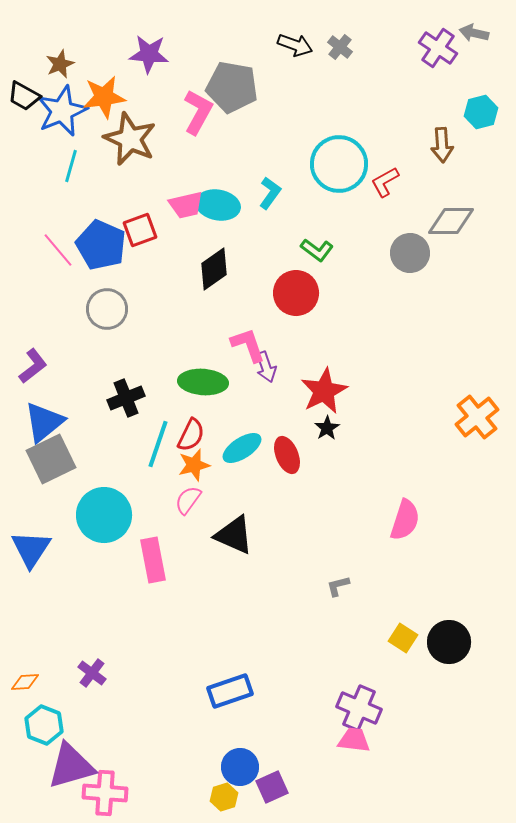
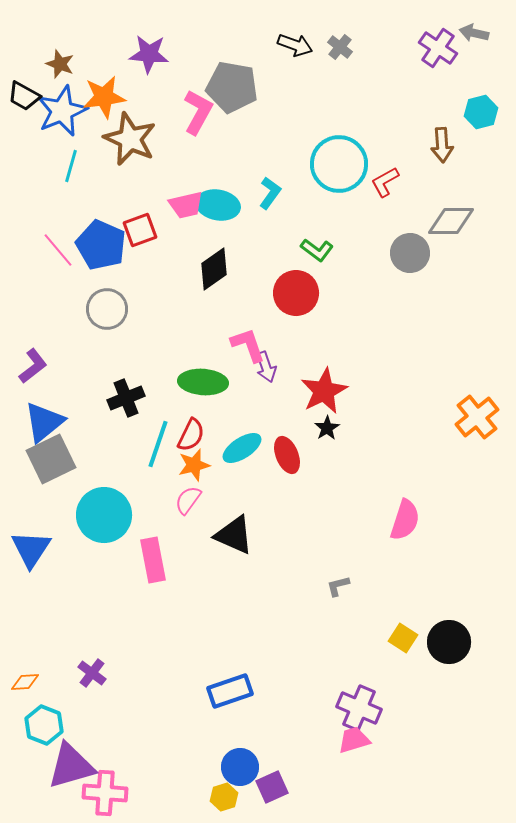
brown star at (60, 64): rotated 28 degrees counterclockwise
pink trapezoid at (354, 740): rotated 24 degrees counterclockwise
